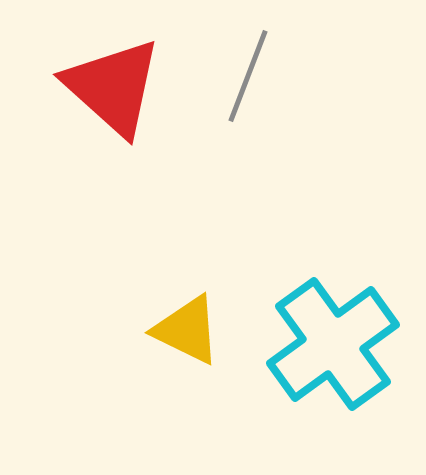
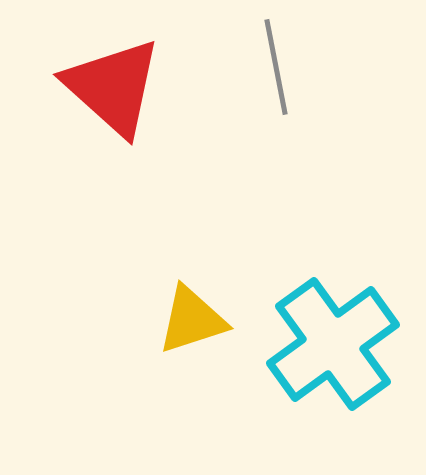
gray line: moved 28 px right, 9 px up; rotated 32 degrees counterclockwise
yellow triangle: moved 5 px right, 10 px up; rotated 44 degrees counterclockwise
